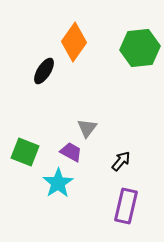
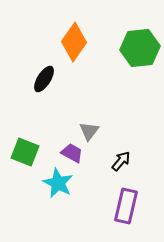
black ellipse: moved 8 px down
gray triangle: moved 2 px right, 3 px down
purple trapezoid: moved 1 px right, 1 px down
cyan star: rotated 12 degrees counterclockwise
